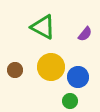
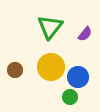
green triangle: moved 7 px right; rotated 40 degrees clockwise
green circle: moved 4 px up
